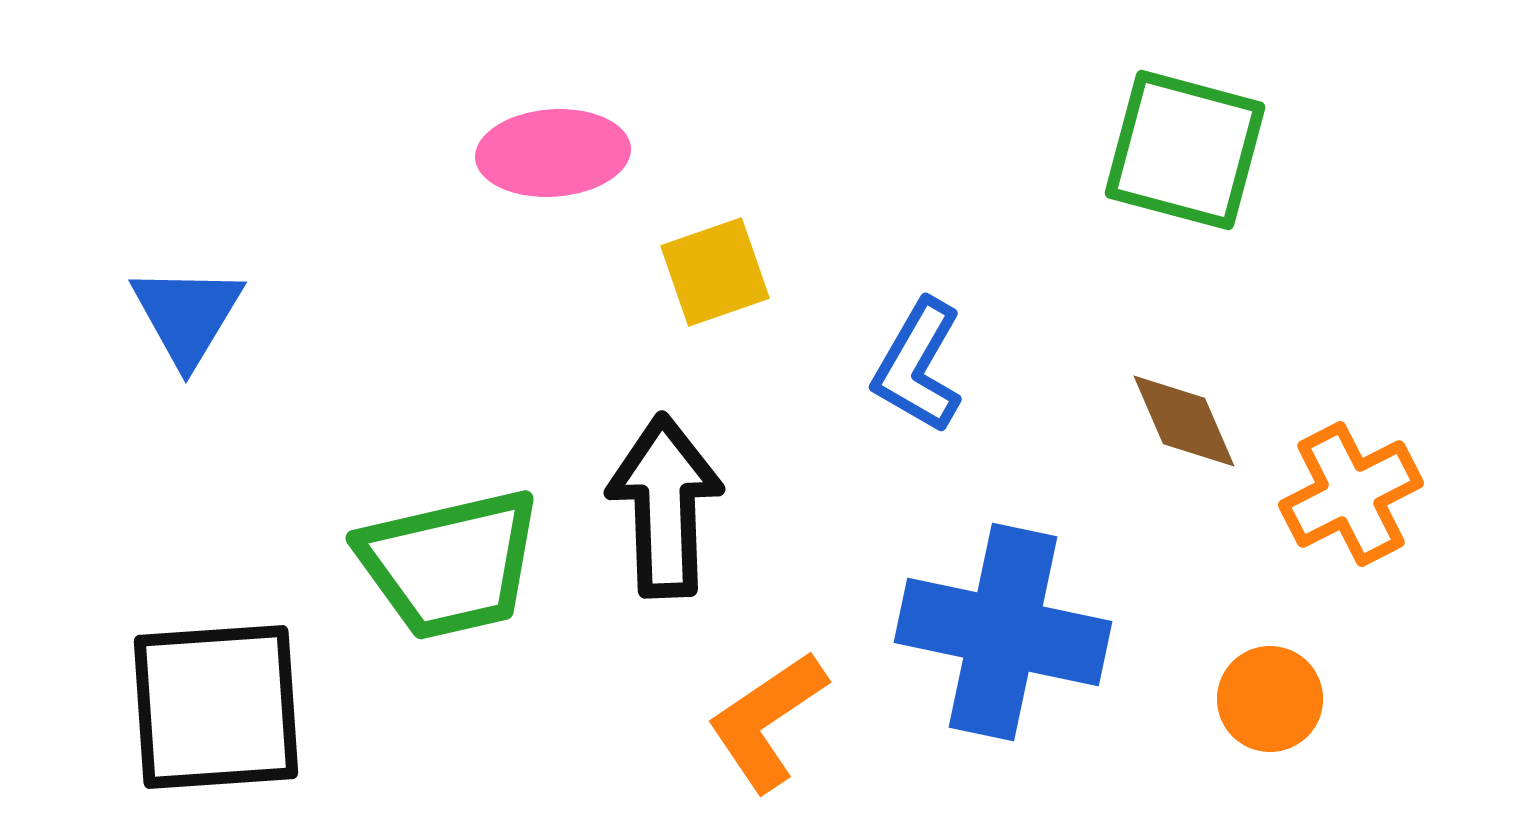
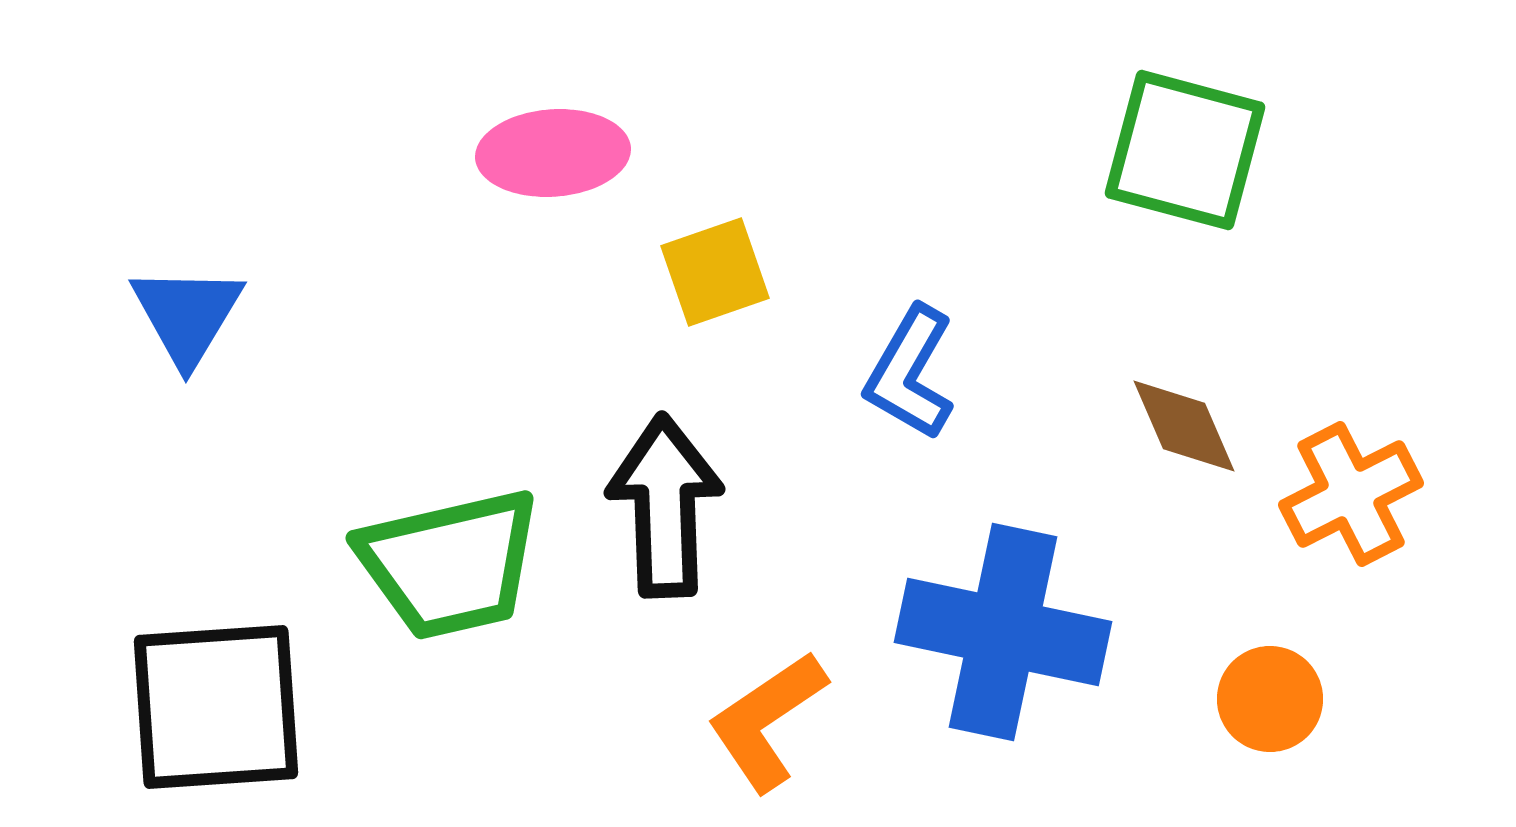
blue L-shape: moved 8 px left, 7 px down
brown diamond: moved 5 px down
